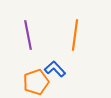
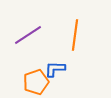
purple line: rotated 68 degrees clockwise
blue L-shape: rotated 45 degrees counterclockwise
